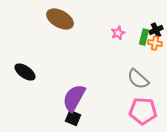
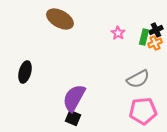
pink star: rotated 16 degrees counterclockwise
orange cross: rotated 32 degrees counterclockwise
black ellipse: rotated 70 degrees clockwise
gray semicircle: rotated 70 degrees counterclockwise
pink pentagon: rotated 8 degrees counterclockwise
